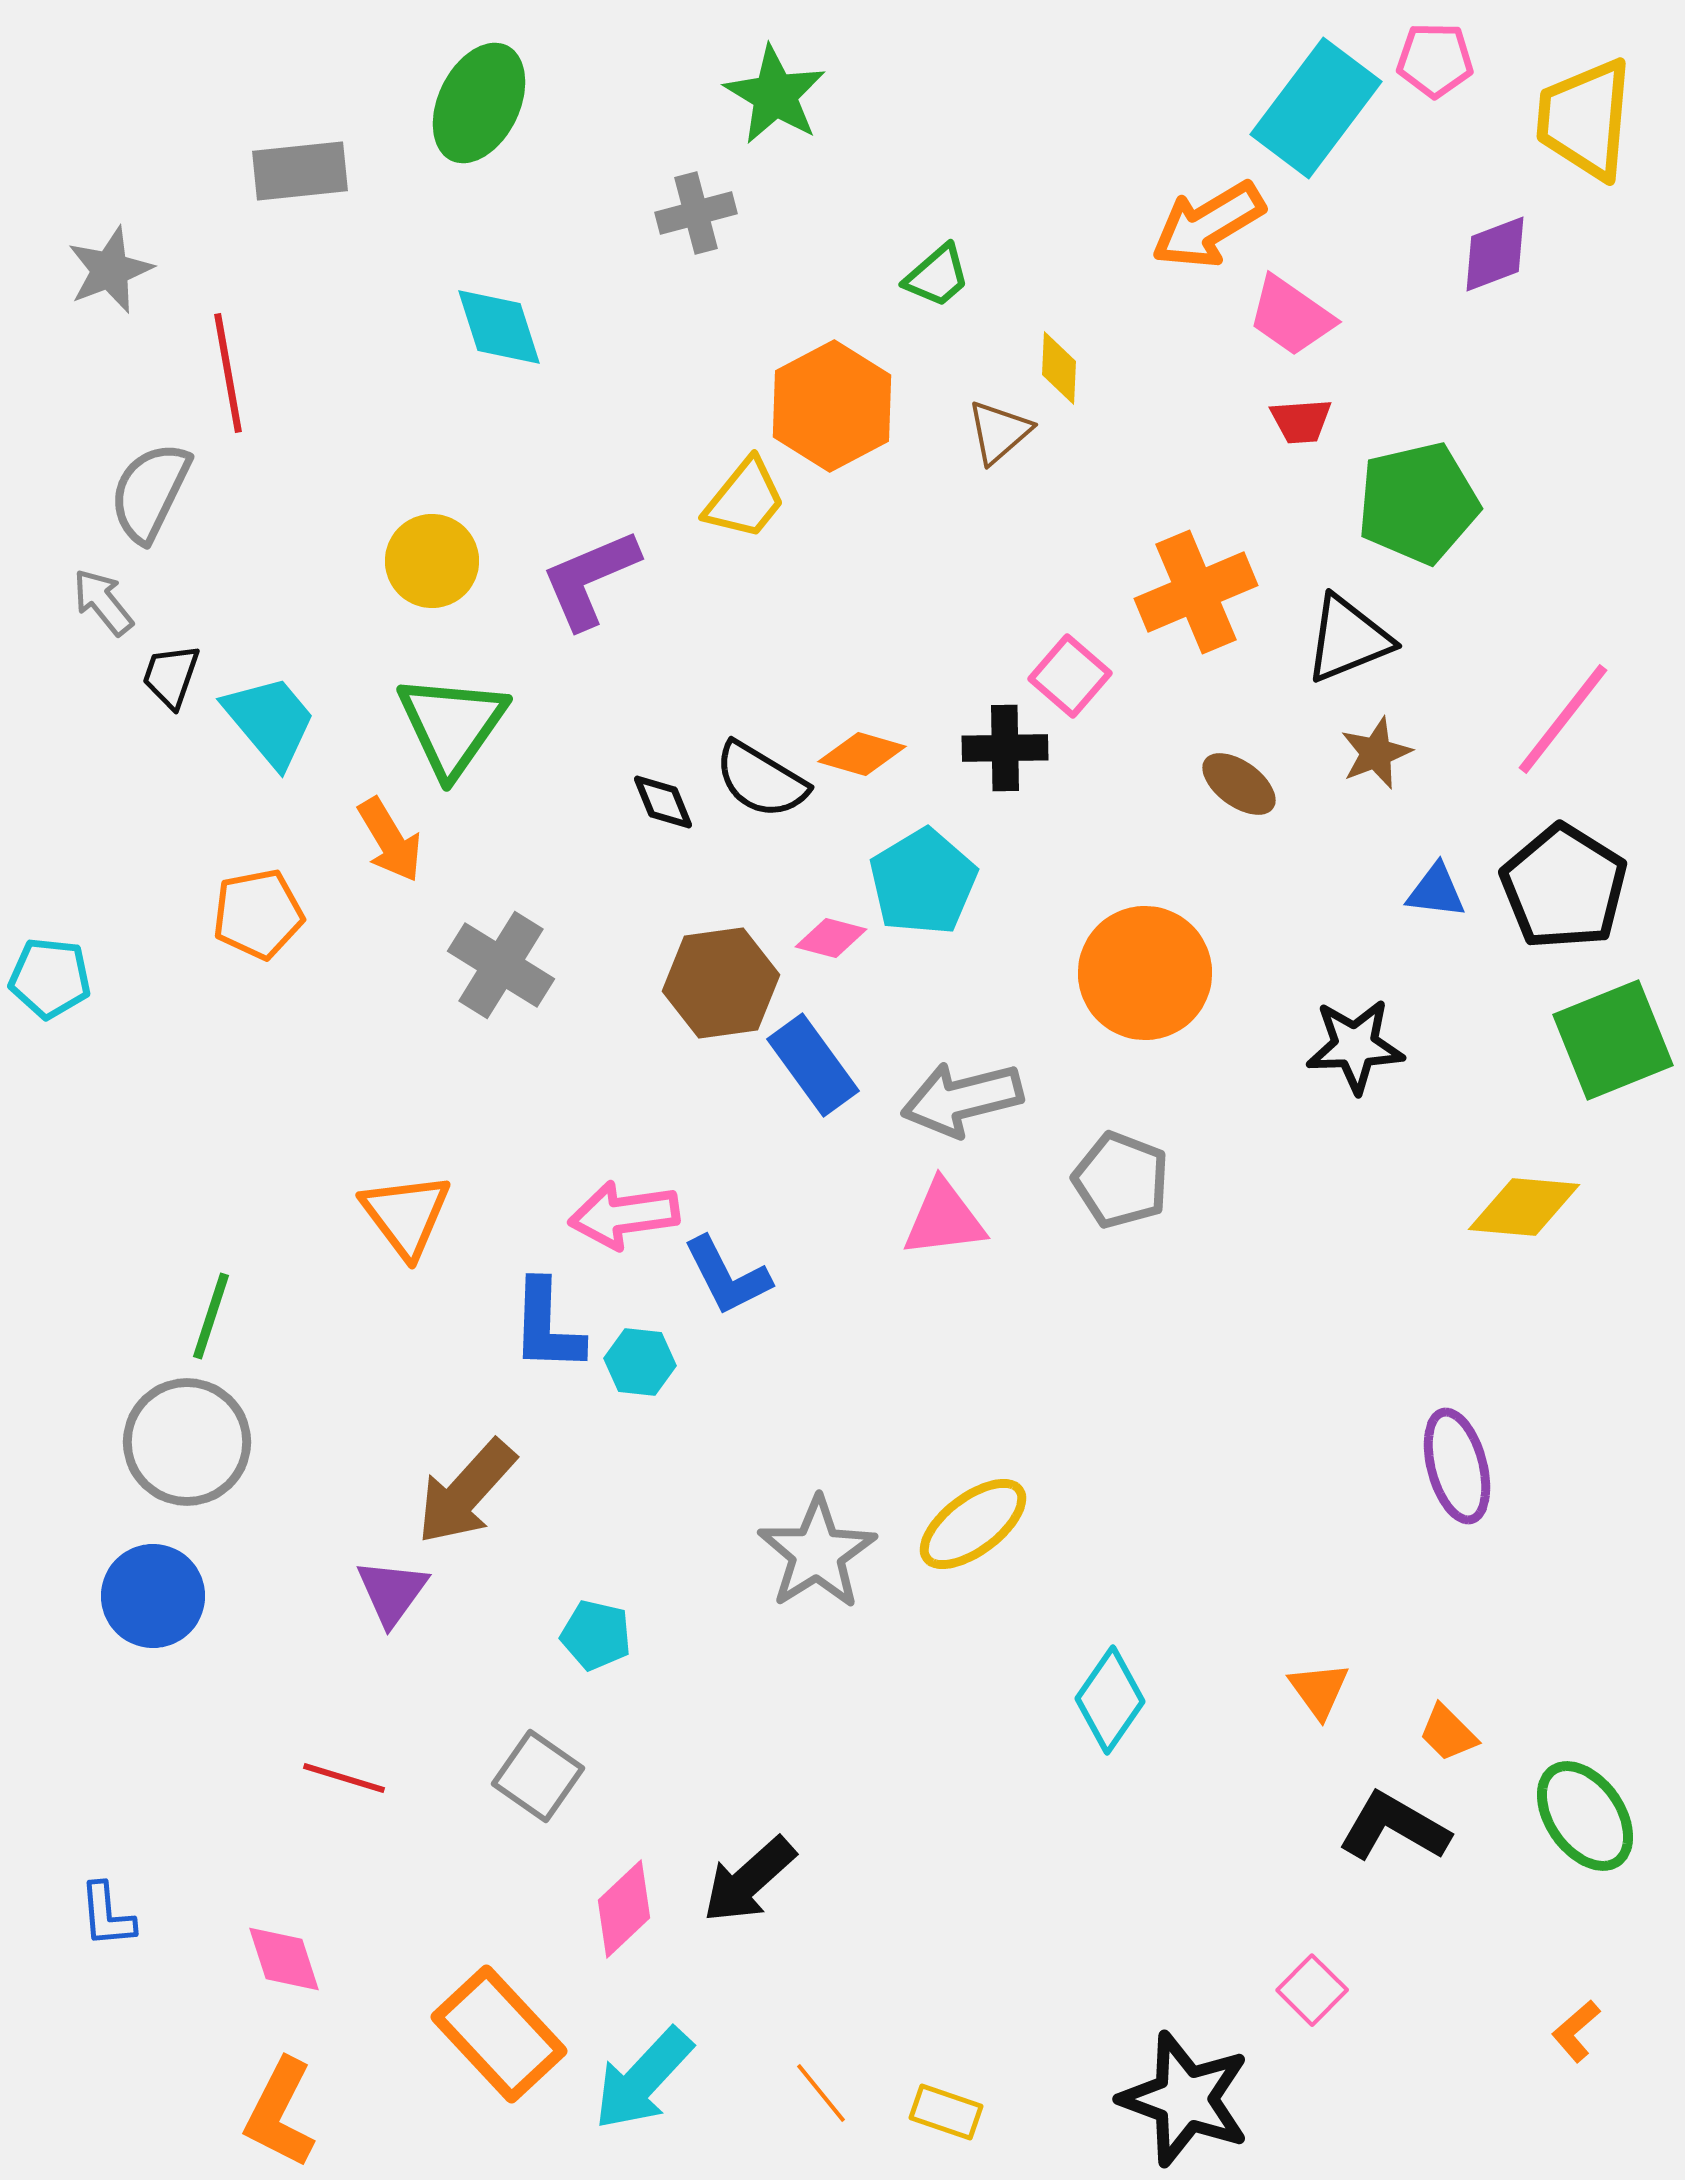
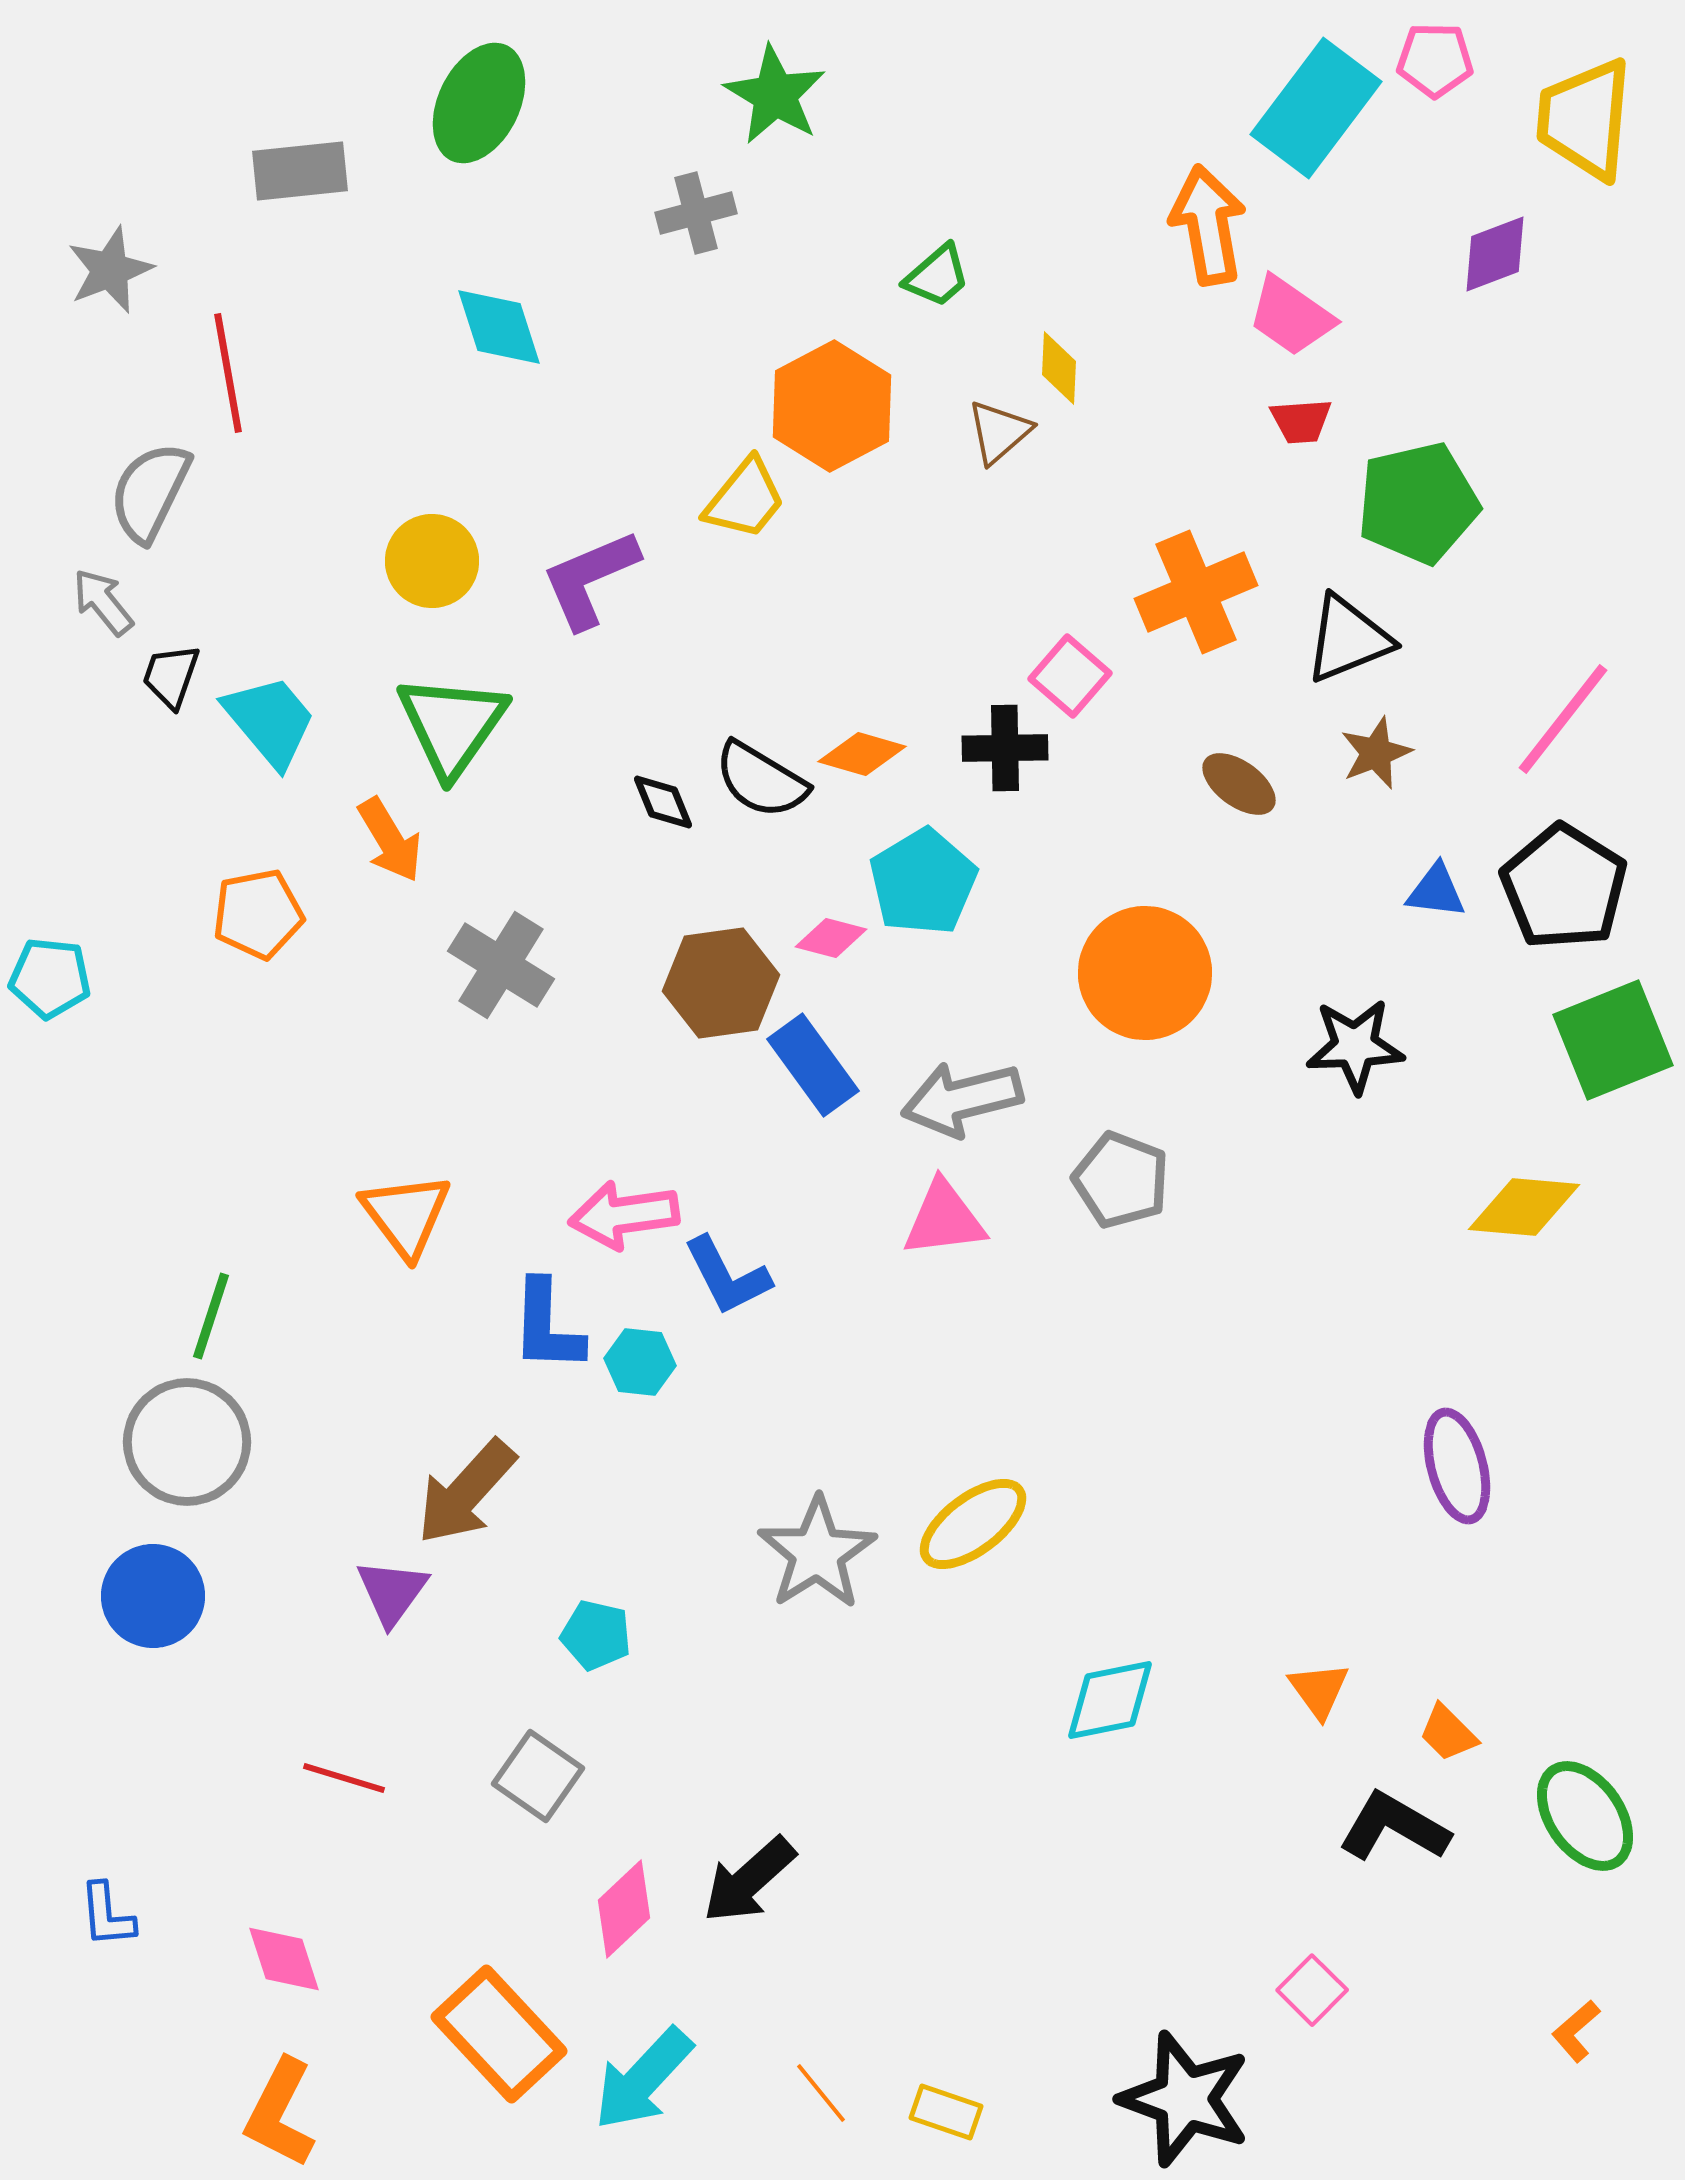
orange arrow at (1208, 225): rotated 111 degrees clockwise
cyan diamond at (1110, 1700): rotated 44 degrees clockwise
